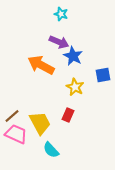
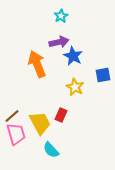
cyan star: moved 2 px down; rotated 24 degrees clockwise
purple arrow: rotated 36 degrees counterclockwise
orange arrow: moved 4 px left, 1 px up; rotated 40 degrees clockwise
red rectangle: moved 7 px left
pink trapezoid: rotated 50 degrees clockwise
